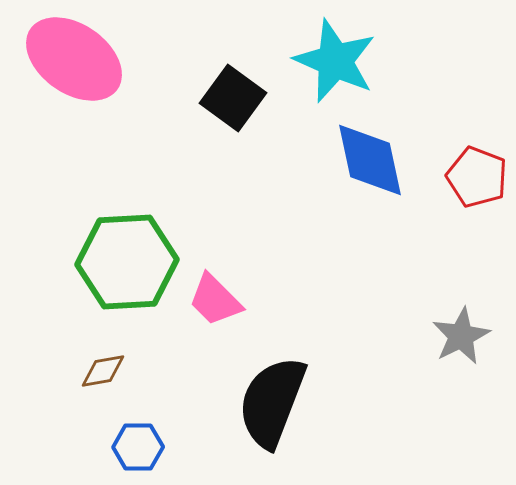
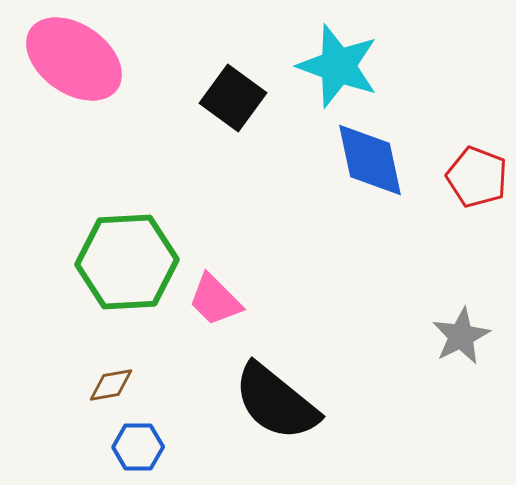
cyan star: moved 3 px right, 5 px down; rotated 4 degrees counterclockwise
brown diamond: moved 8 px right, 14 px down
black semicircle: moved 4 px right; rotated 72 degrees counterclockwise
